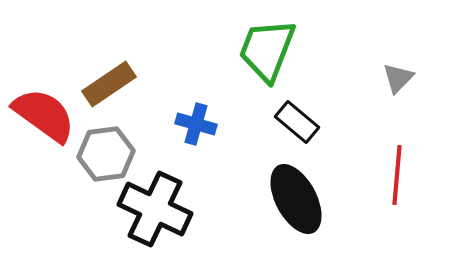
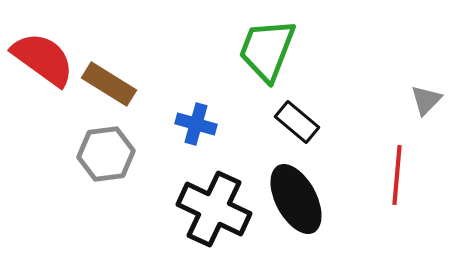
gray triangle: moved 28 px right, 22 px down
brown rectangle: rotated 66 degrees clockwise
red semicircle: moved 1 px left, 56 px up
black cross: moved 59 px right
